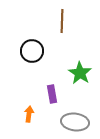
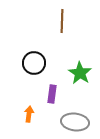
black circle: moved 2 px right, 12 px down
purple rectangle: rotated 18 degrees clockwise
